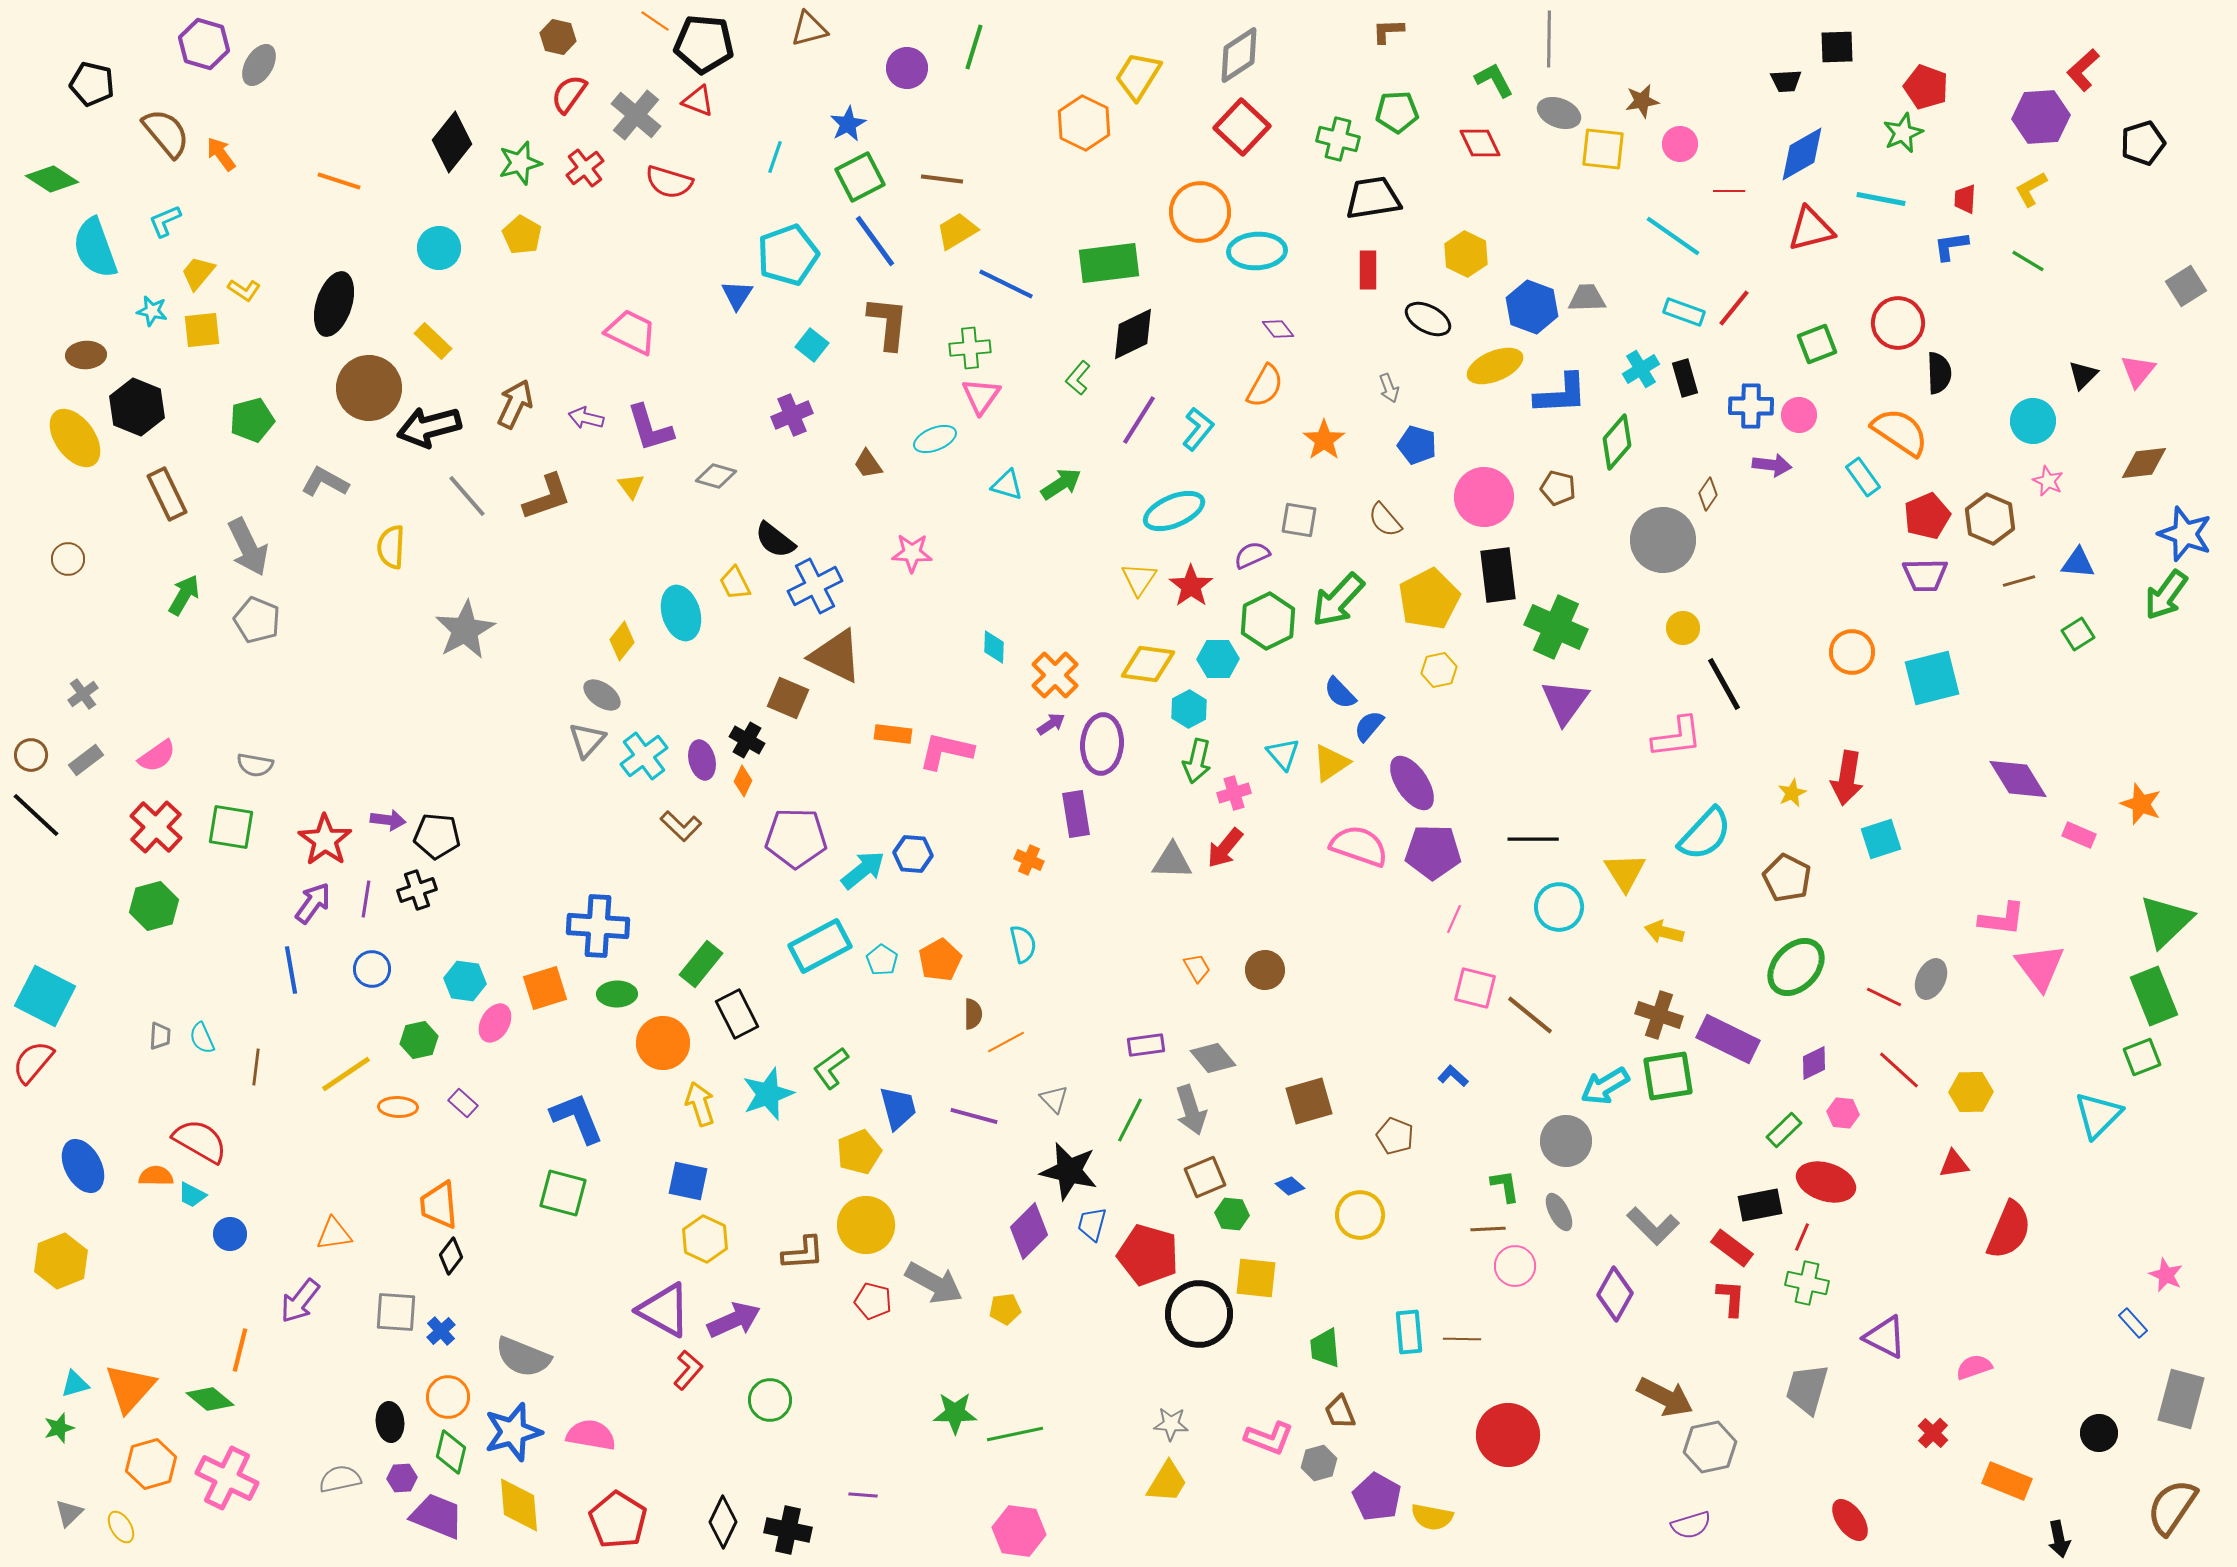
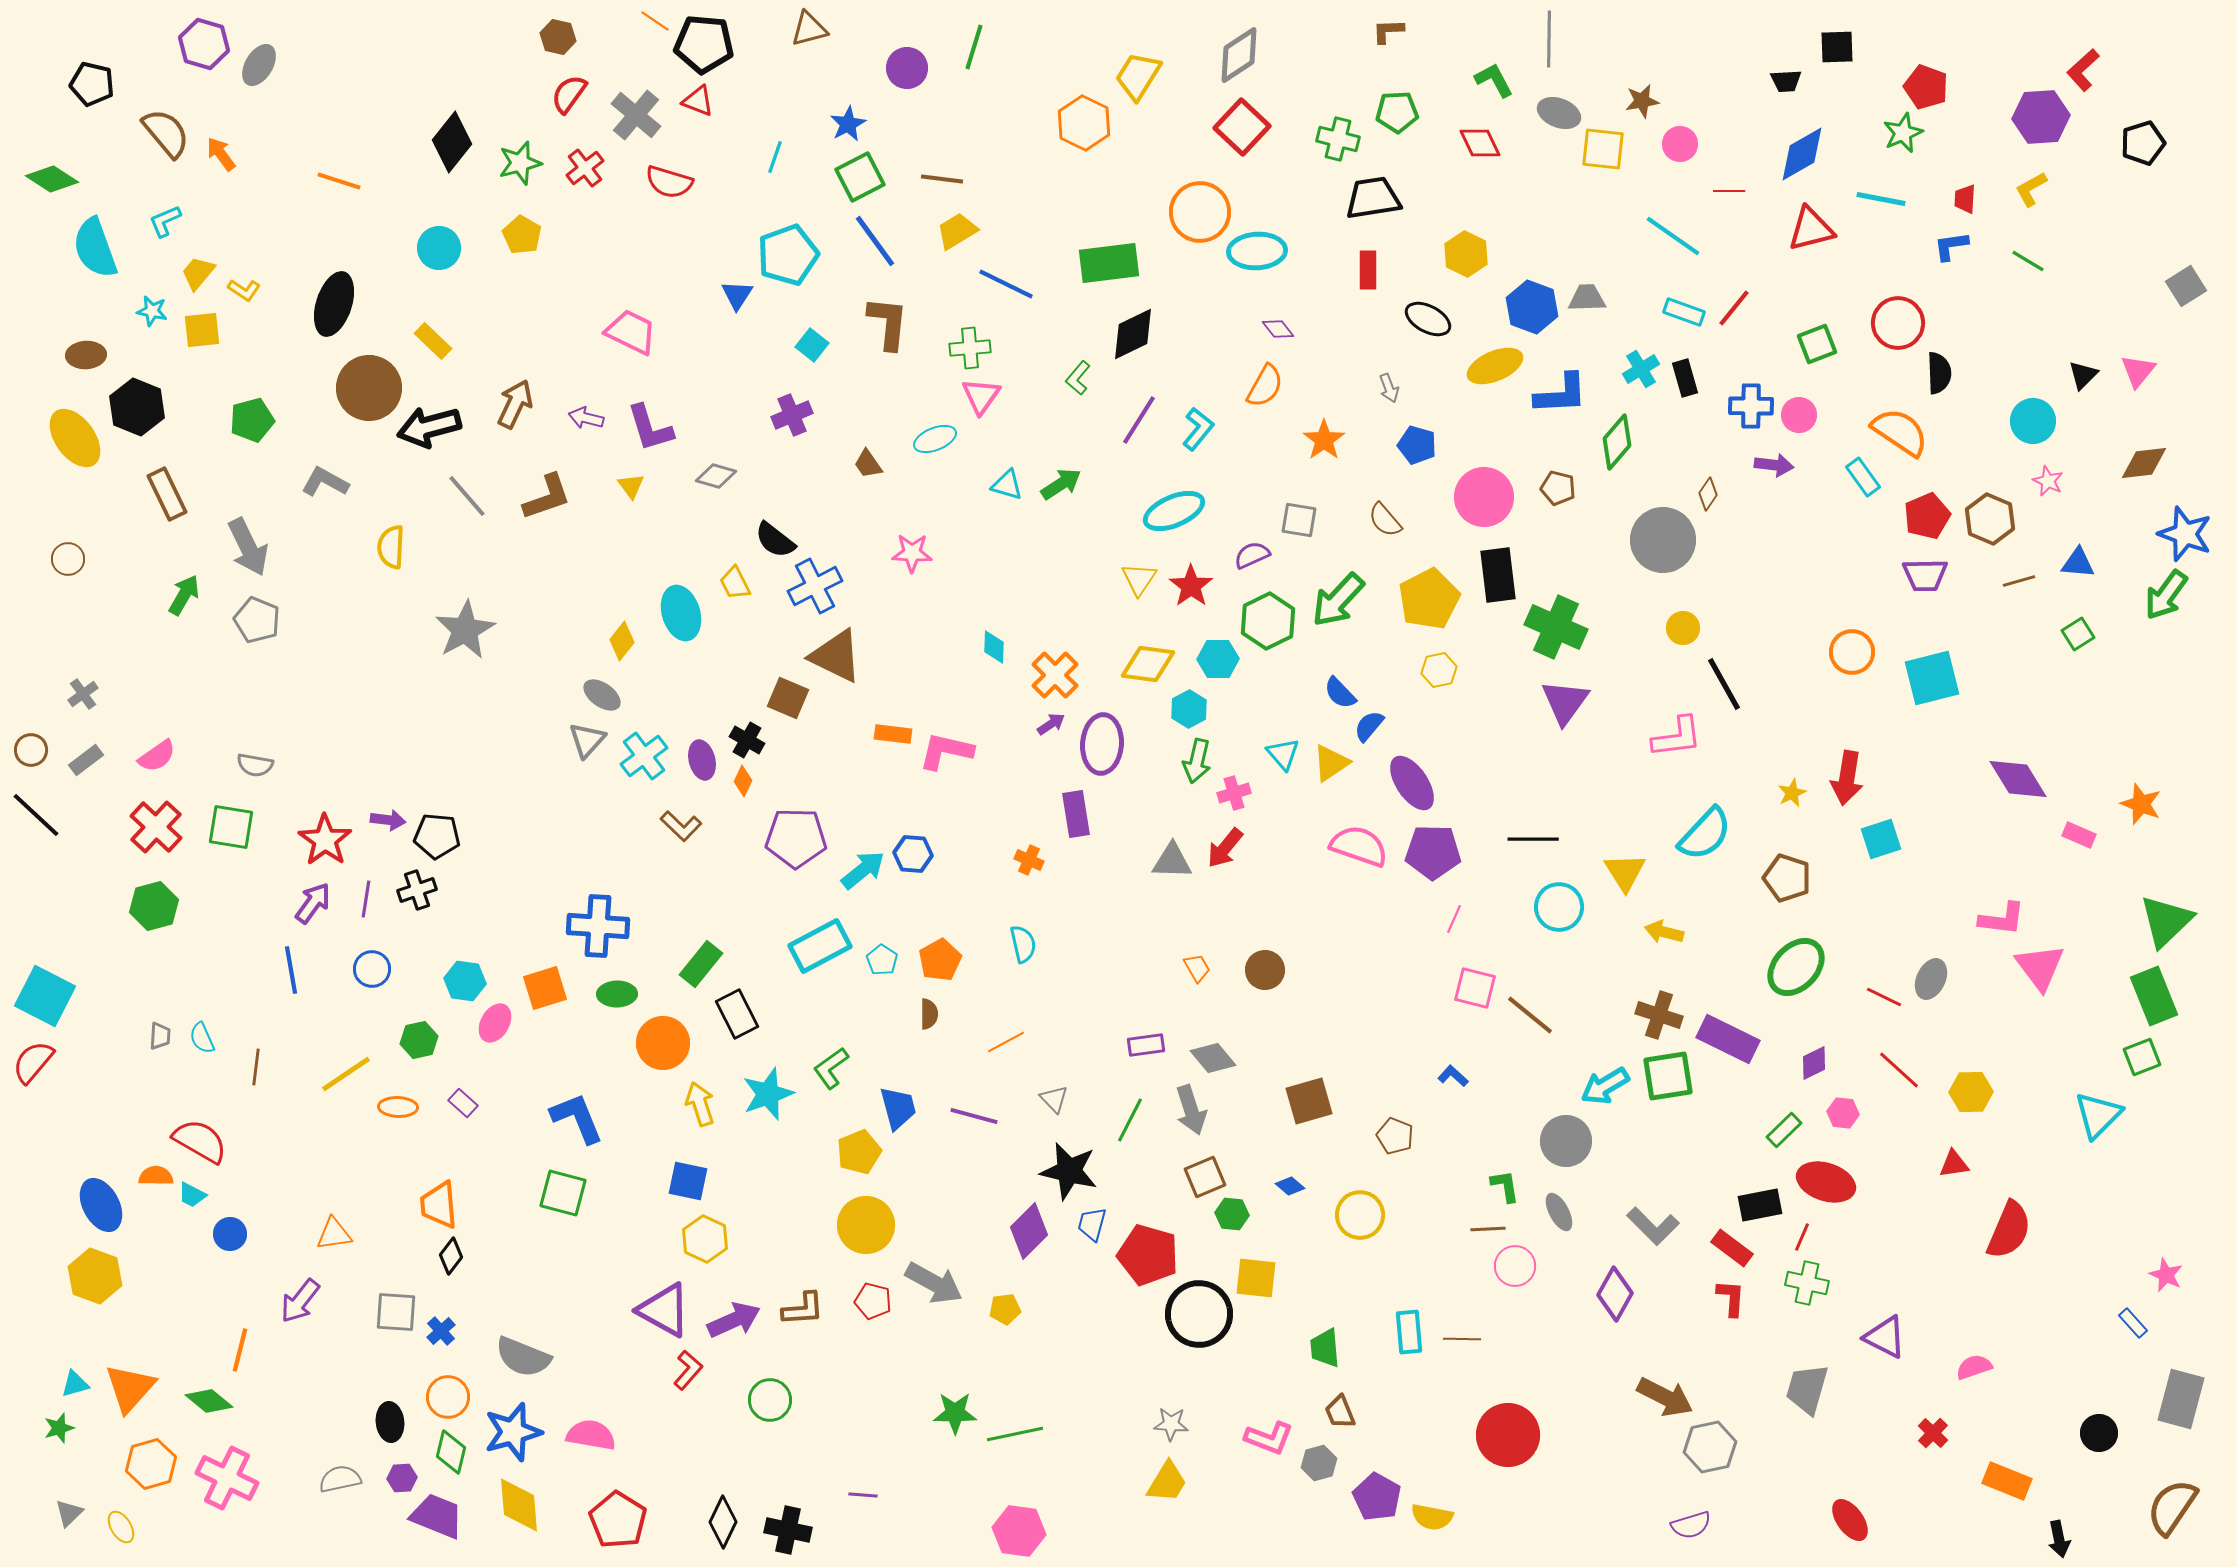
purple arrow at (1772, 465): moved 2 px right
brown circle at (31, 755): moved 5 px up
brown pentagon at (1787, 878): rotated 9 degrees counterclockwise
brown semicircle at (973, 1014): moved 44 px left
blue ellipse at (83, 1166): moved 18 px right, 39 px down
brown L-shape at (803, 1253): moved 56 px down
yellow hexagon at (61, 1261): moved 34 px right, 15 px down; rotated 18 degrees counterclockwise
green diamond at (210, 1399): moved 1 px left, 2 px down
